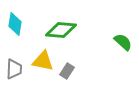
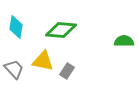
cyan diamond: moved 1 px right, 3 px down
green semicircle: moved 1 px right, 1 px up; rotated 42 degrees counterclockwise
gray trapezoid: rotated 45 degrees counterclockwise
